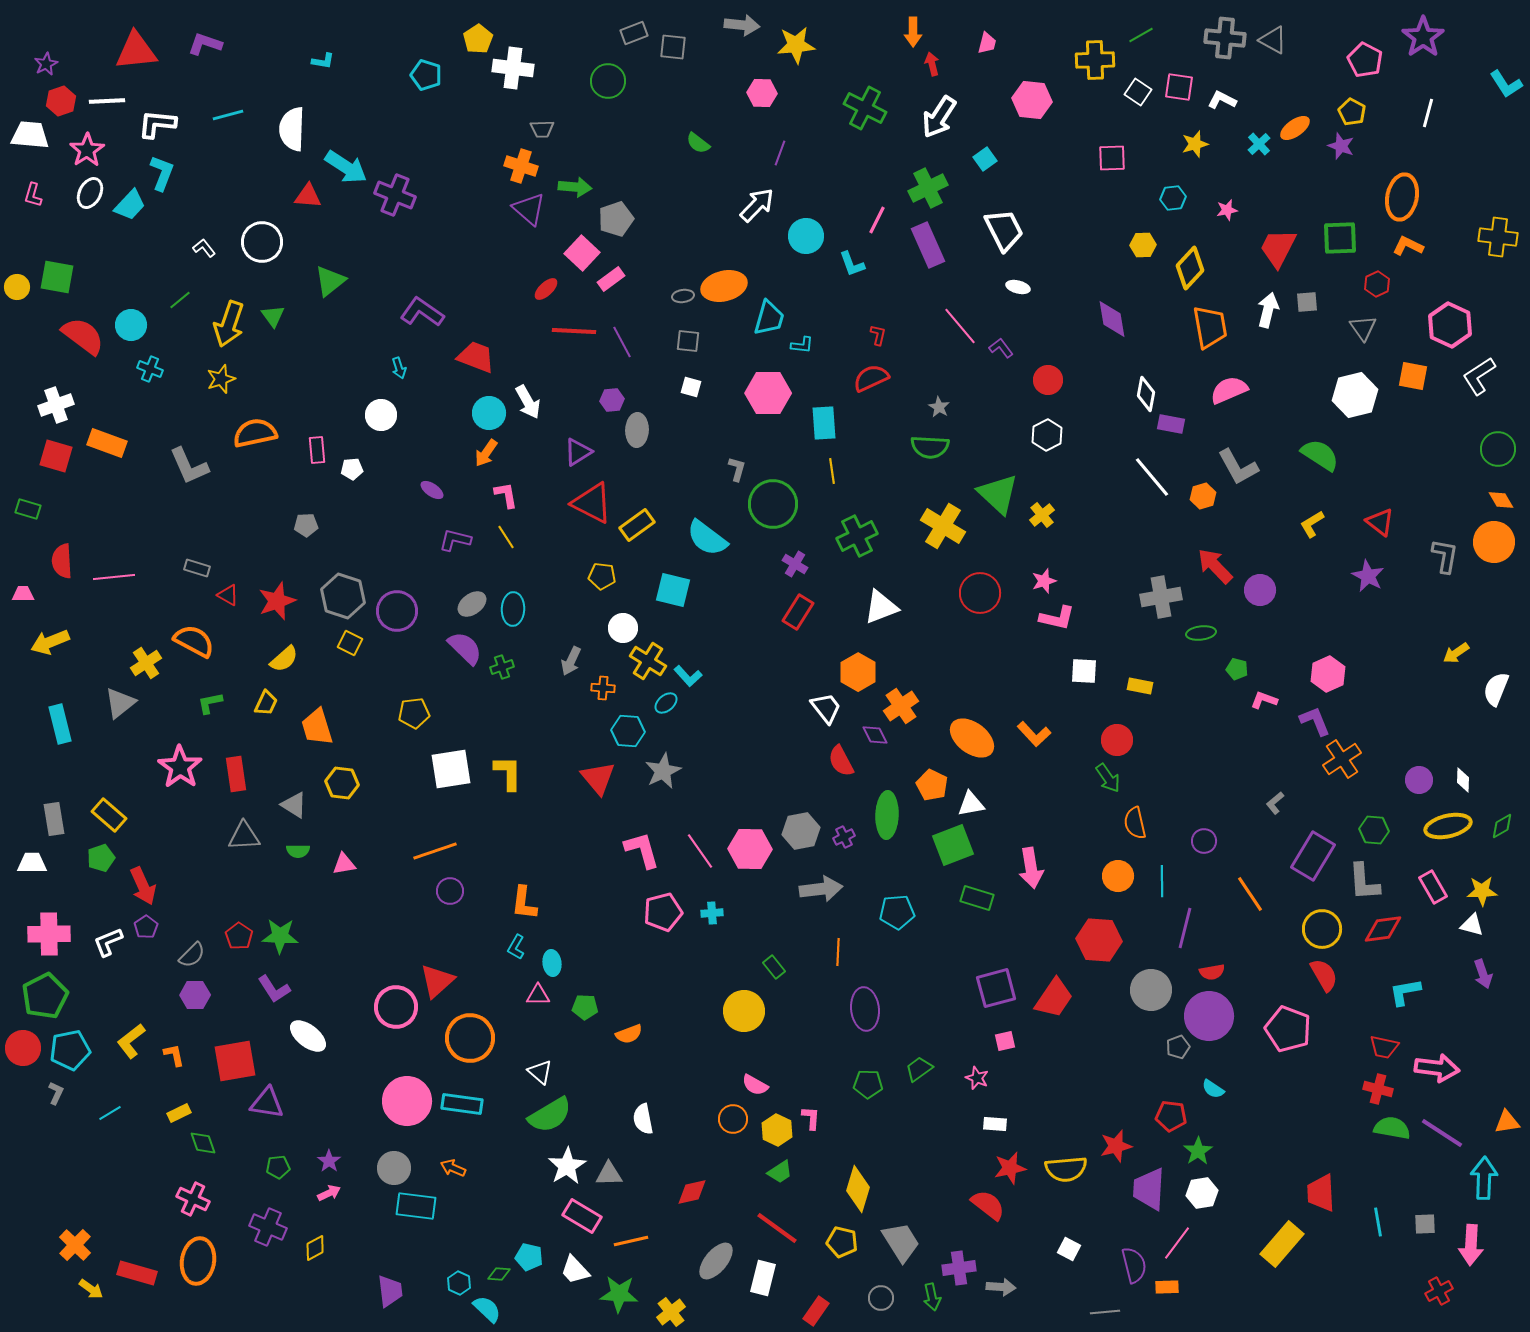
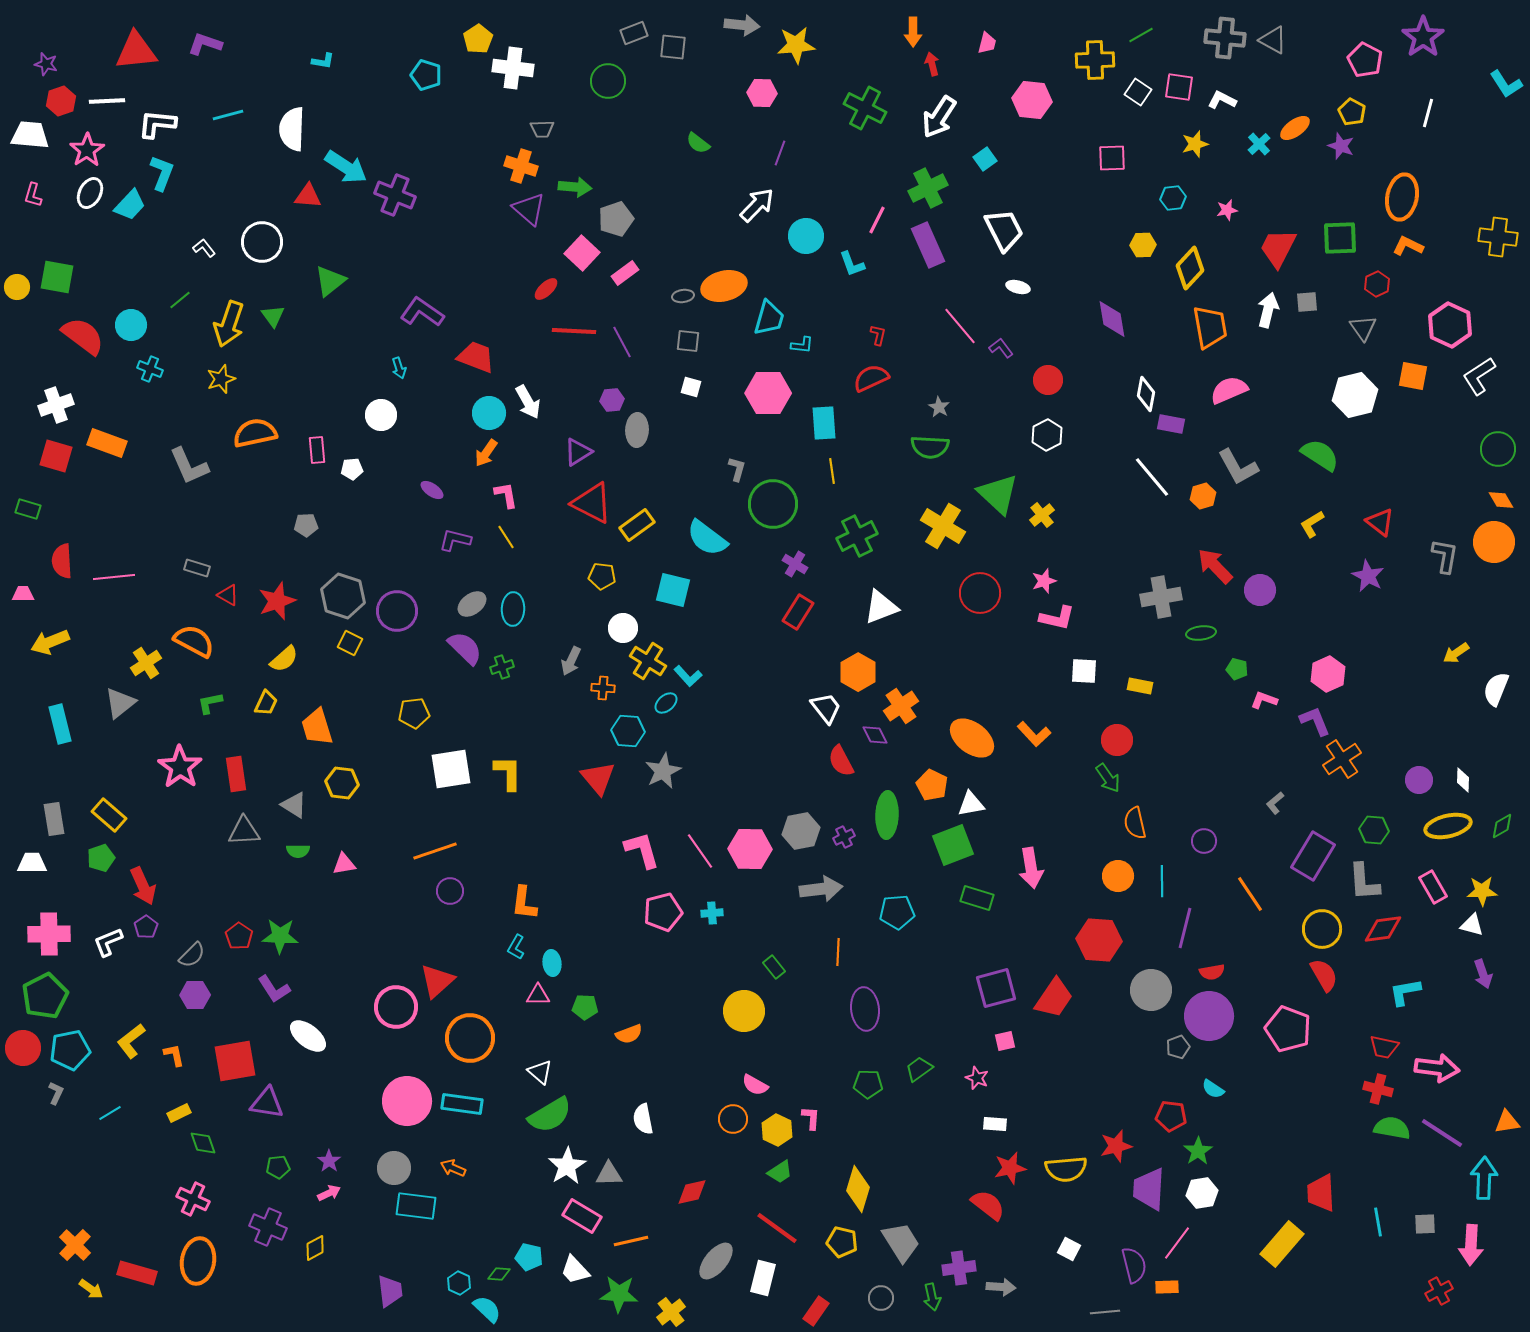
purple star at (46, 64): rotated 30 degrees counterclockwise
pink rectangle at (611, 279): moved 14 px right, 6 px up
gray triangle at (244, 836): moved 5 px up
